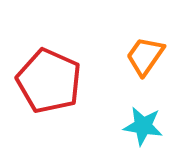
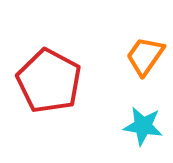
red pentagon: rotated 4 degrees clockwise
